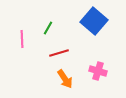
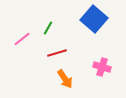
blue square: moved 2 px up
pink line: rotated 54 degrees clockwise
red line: moved 2 px left
pink cross: moved 4 px right, 4 px up
